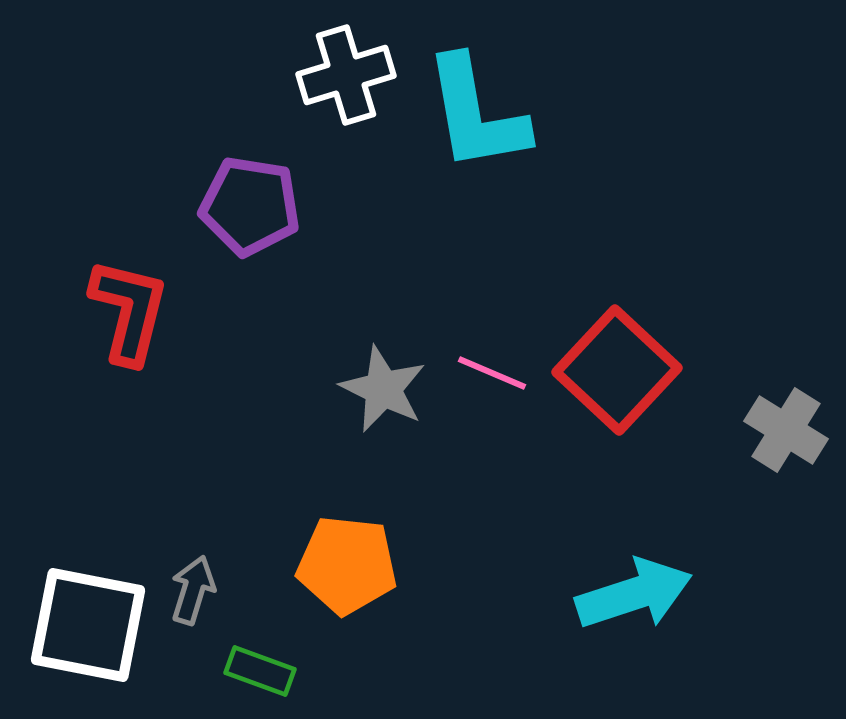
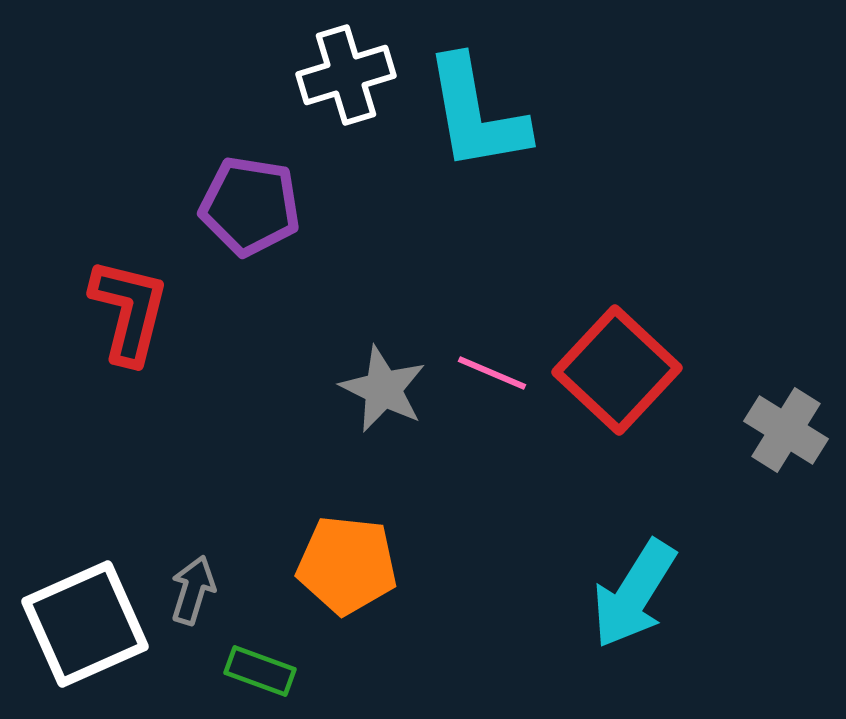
cyan arrow: rotated 140 degrees clockwise
white square: moved 3 px left, 1 px up; rotated 35 degrees counterclockwise
